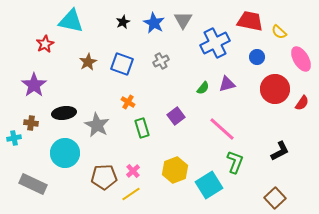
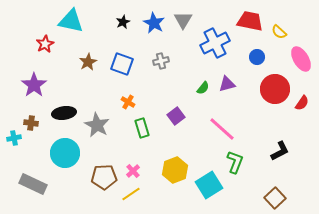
gray cross: rotated 14 degrees clockwise
